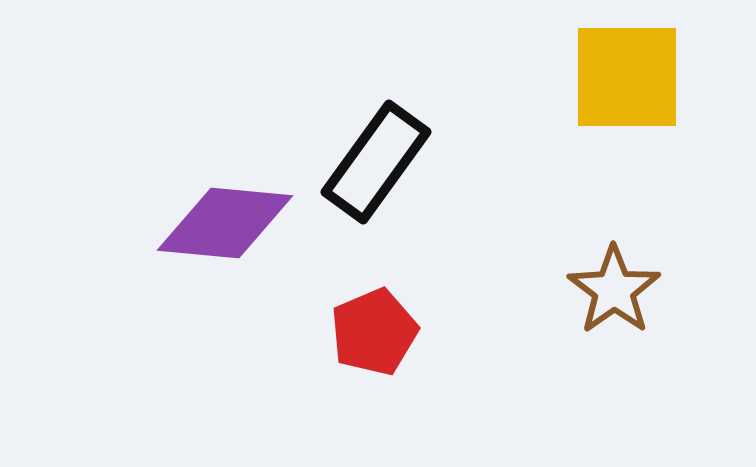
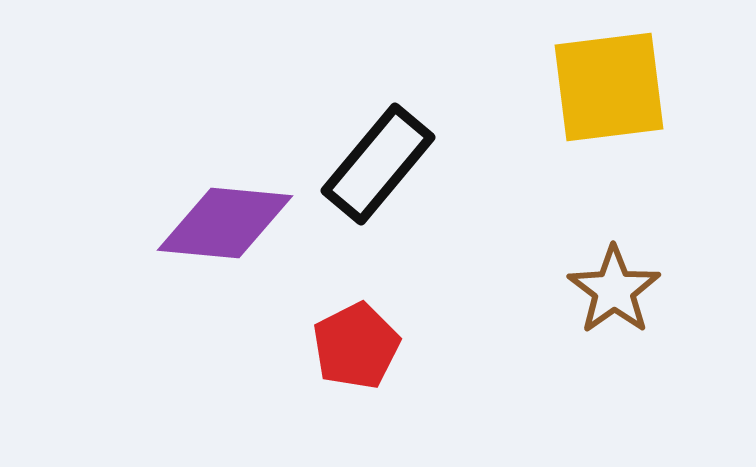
yellow square: moved 18 px left, 10 px down; rotated 7 degrees counterclockwise
black rectangle: moved 2 px right, 2 px down; rotated 4 degrees clockwise
red pentagon: moved 18 px left, 14 px down; rotated 4 degrees counterclockwise
